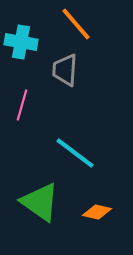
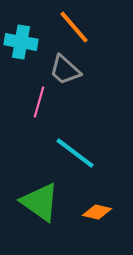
orange line: moved 2 px left, 3 px down
gray trapezoid: rotated 52 degrees counterclockwise
pink line: moved 17 px right, 3 px up
